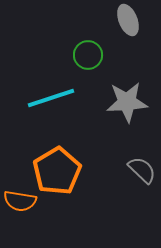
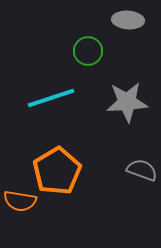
gray ellipse: rotated 64 degrees counterclockwise
green circle: moved 4 px up
gray semicircle: rotated 24 degrees counterclockwise
